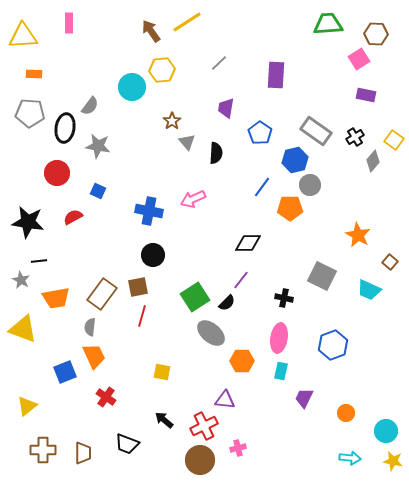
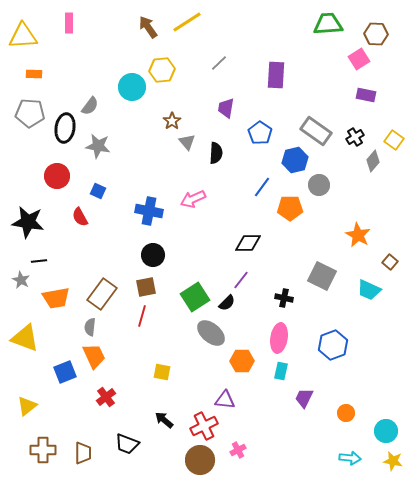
brown arrow at (151, 31): moved 3 px left, 4 px up
red circle at (57, 173): moved 3 px down
gray circle at (310, 185): moved 9 px right
red semicircle at (73, 217): moved 7 px right; rotated 90 degrees counterclockwise
brown square at (138, 287): moved 8 px right
yellow triangle at (23, 329): moved 2 px right, 9 px down
red cross at (106, 397): rotated 18 degrees clockwise
pink cross at (238, 448): moved 2 px down; rotated 14 degrees counterclockwise
